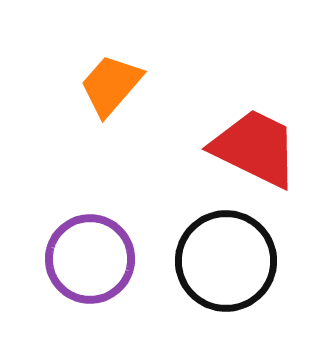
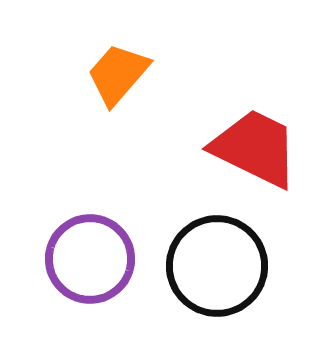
orange trapezoid: moved 7 px right, 11 px up
black circle: moved 9 px left, 5 px down
